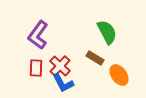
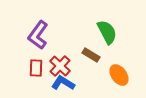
brown rectangle: moved 4 px left, 3 px up
blue L-shape: rotated 150 degrees clockwise
